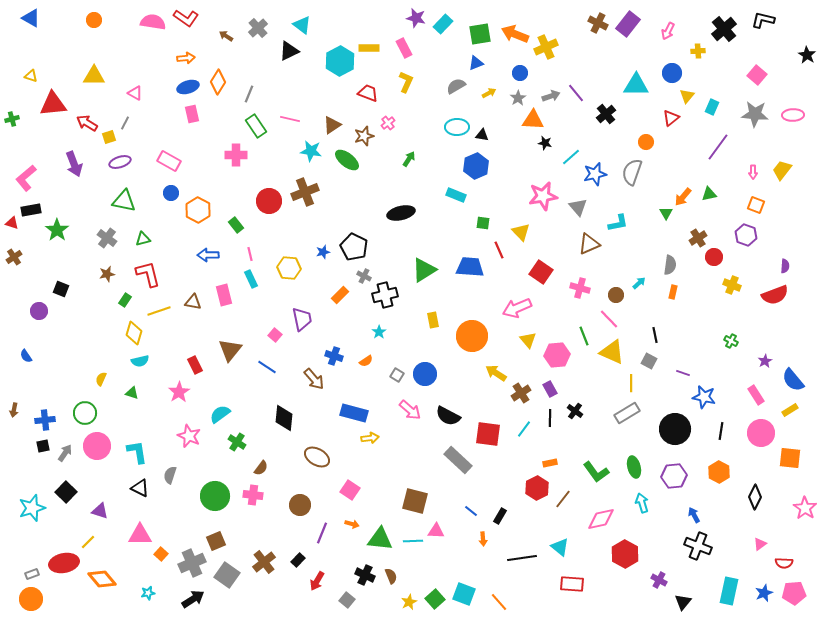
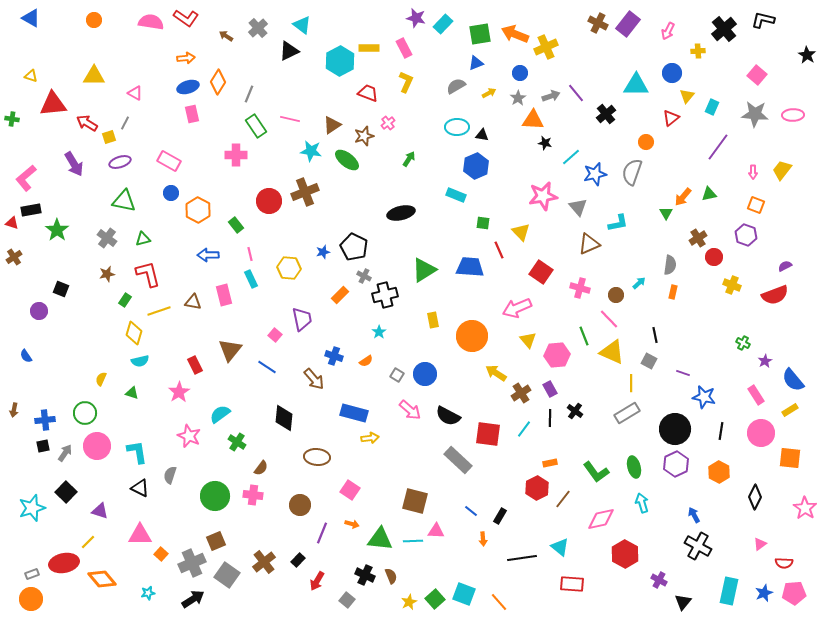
pink semicircle at (153, 22): moved 2 px left
green cross at (12, 119): rotated 24 degrees clockwise
purple arrow at (74, 164): rotated 10 degrees counterclockwise
purple semicircle at (785, 266): rotated 120 degrees counterclockwise
green cross at (731, 341): moved 12 px right, 2 px down
brown ellipse at (317, 457): rotated 25 degrees counterclockwise
purple hexagon at (674, 476): moved 2 px right, 12 px up; rotated 20 degrees counterclockwise
black cross at (698, 546): rotated 8 degrees clockwise
